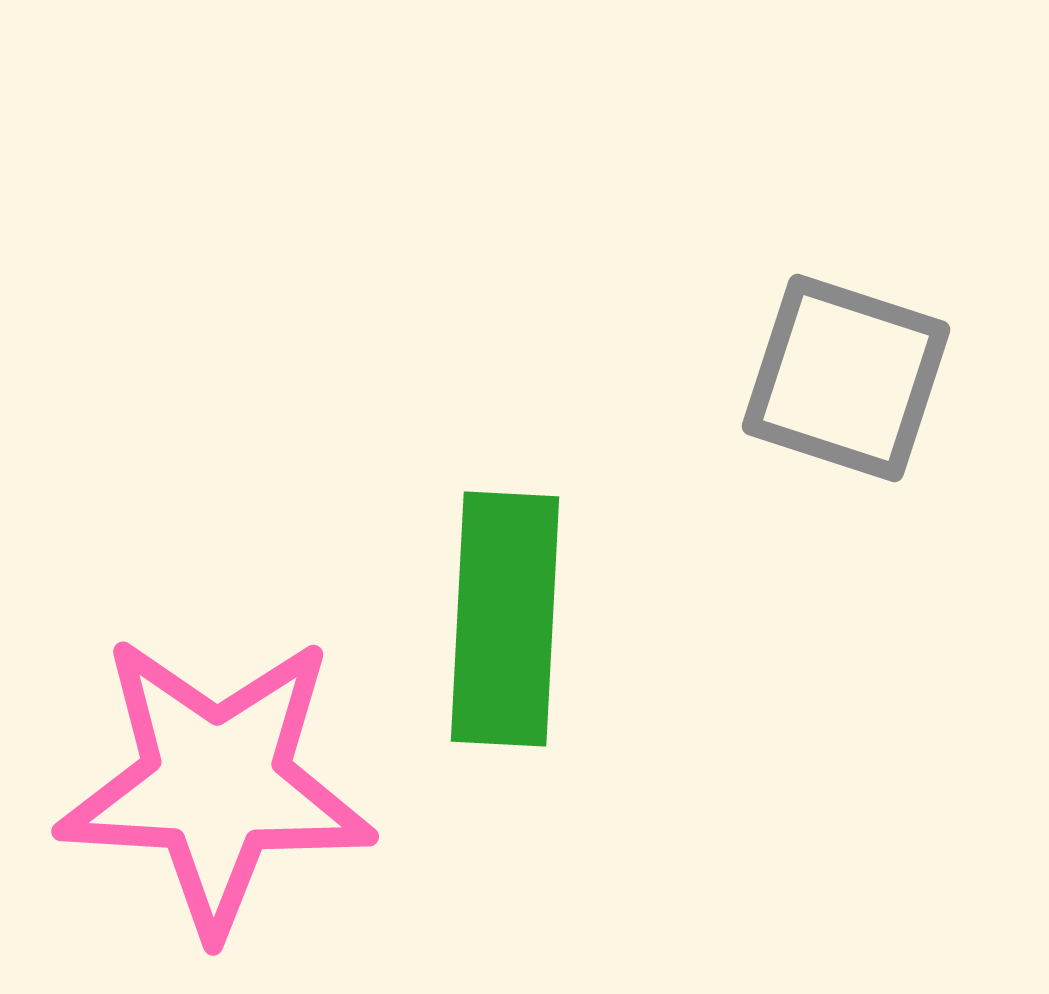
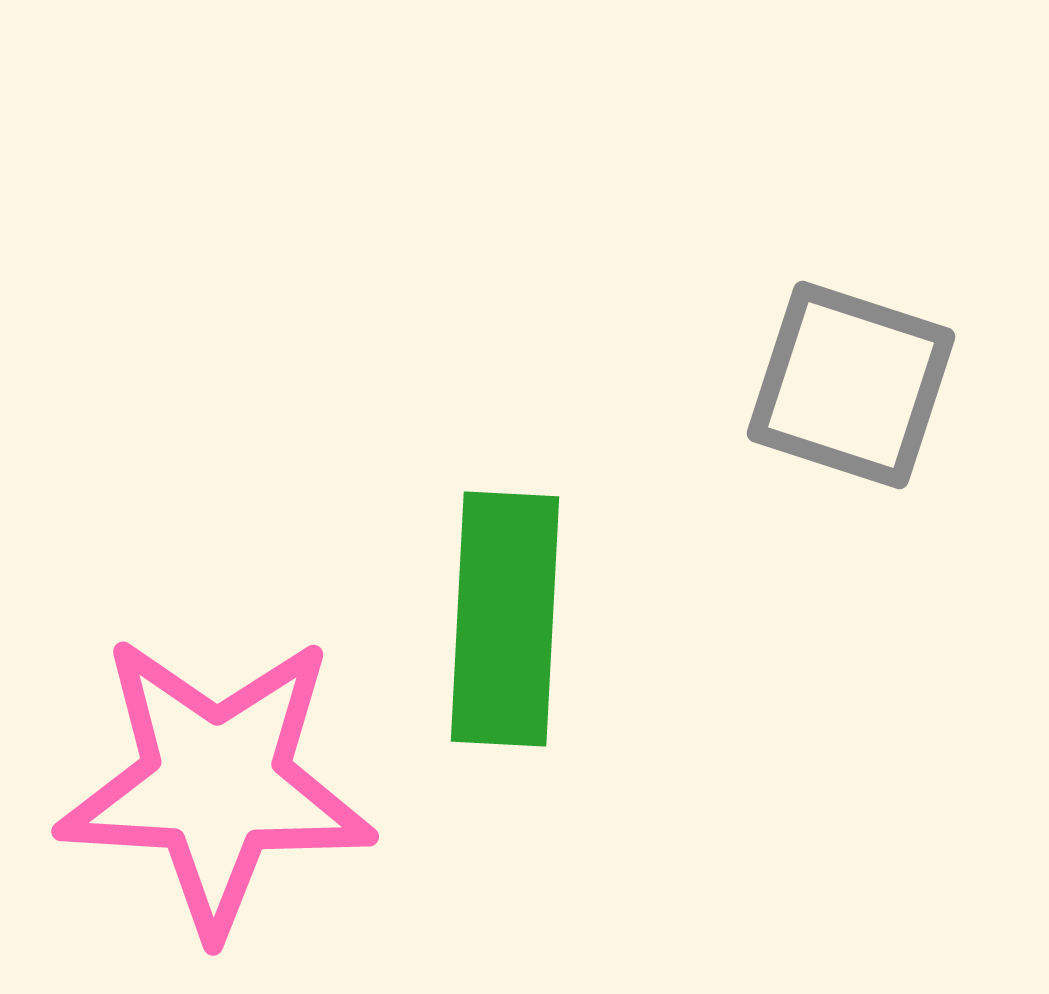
gray square: moved 5 px right, 7 px down
